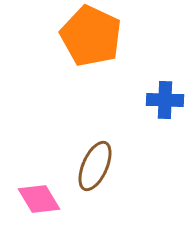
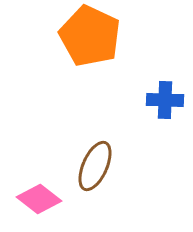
orange pentagon: moved 1 px left
pink diamond: rotated 21 degrees counterclockwise
